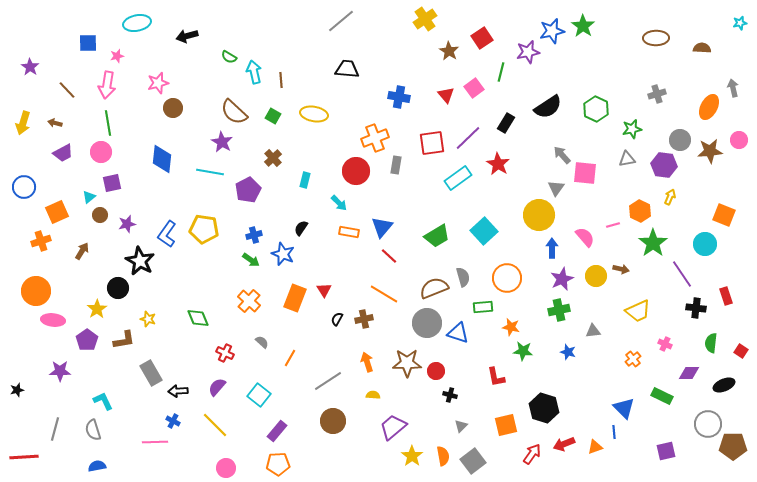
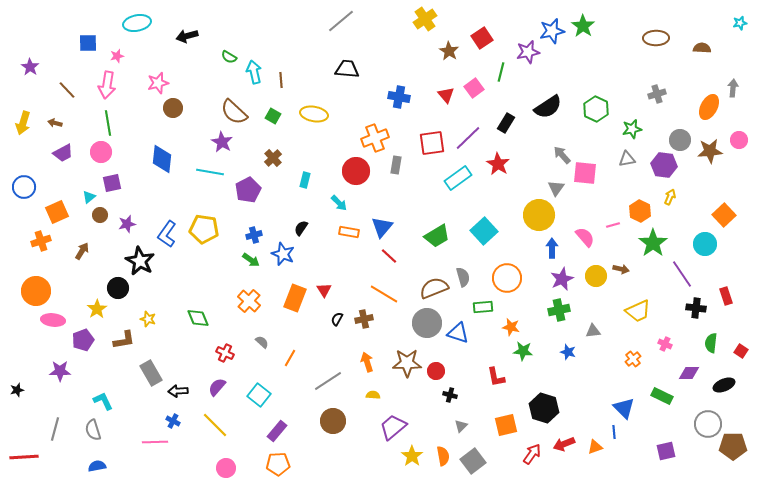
gray arrow at (733, 88): rotated 18 degrees clockwise
orange square at (724, 215): rotated 25 degrees clockwise
purple pentagon at (87, 340): moved 4 px left; rotated 15 degrees clockwise
